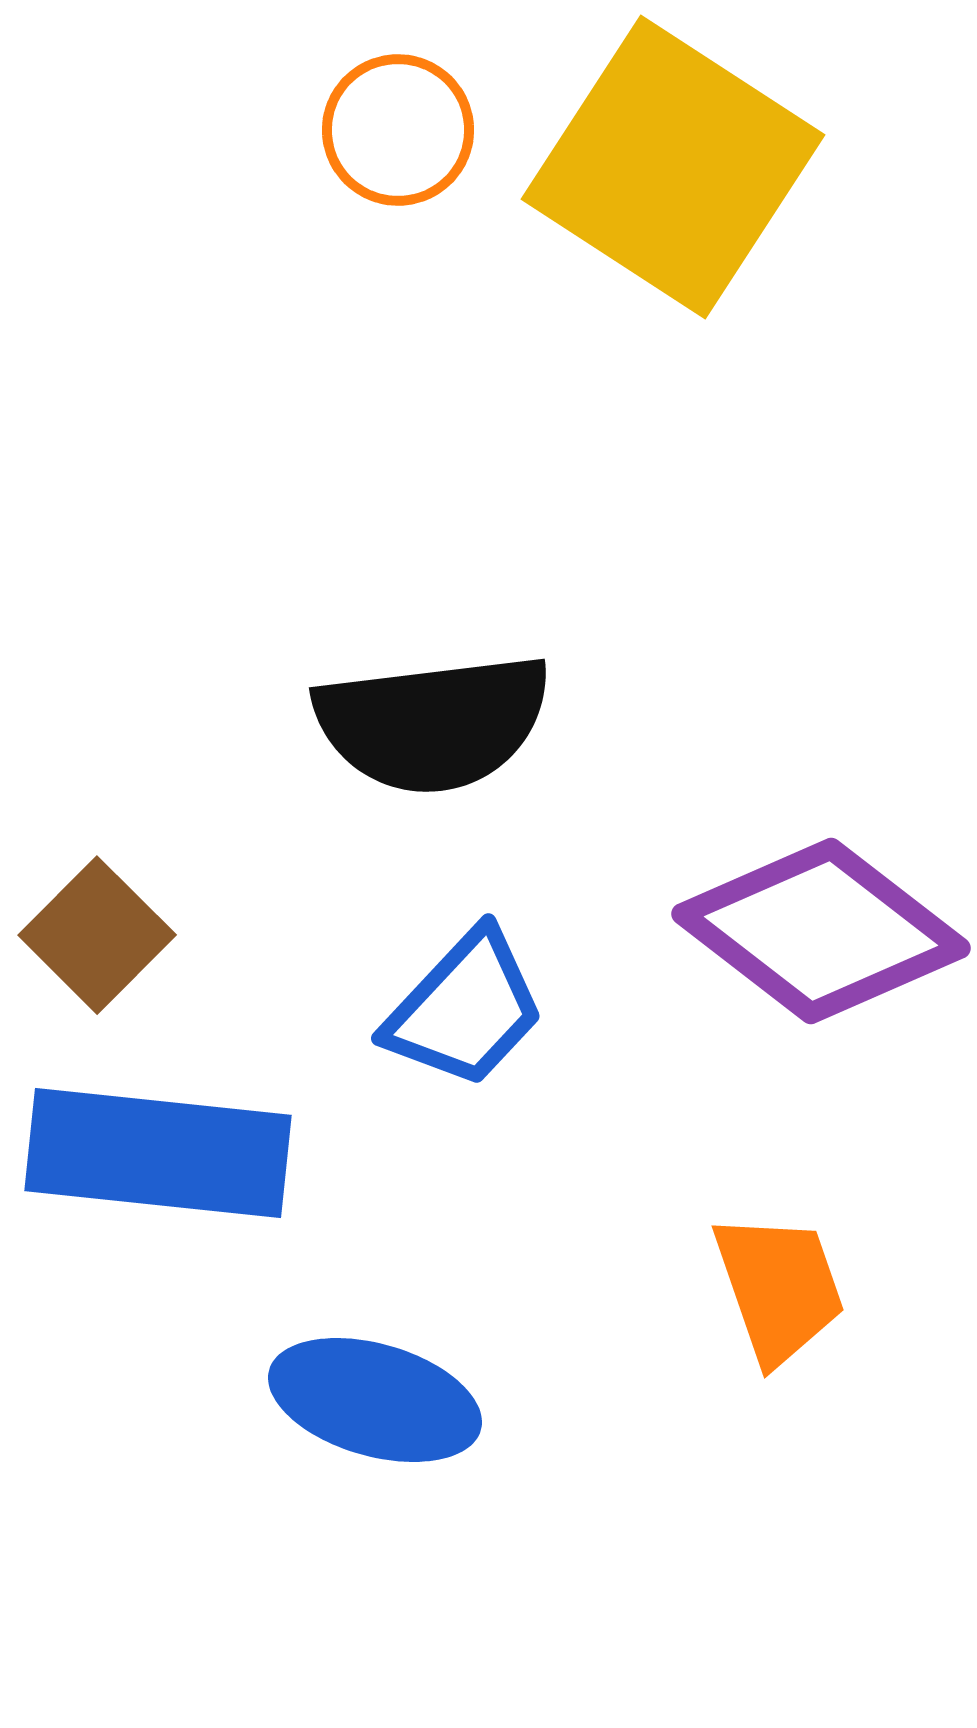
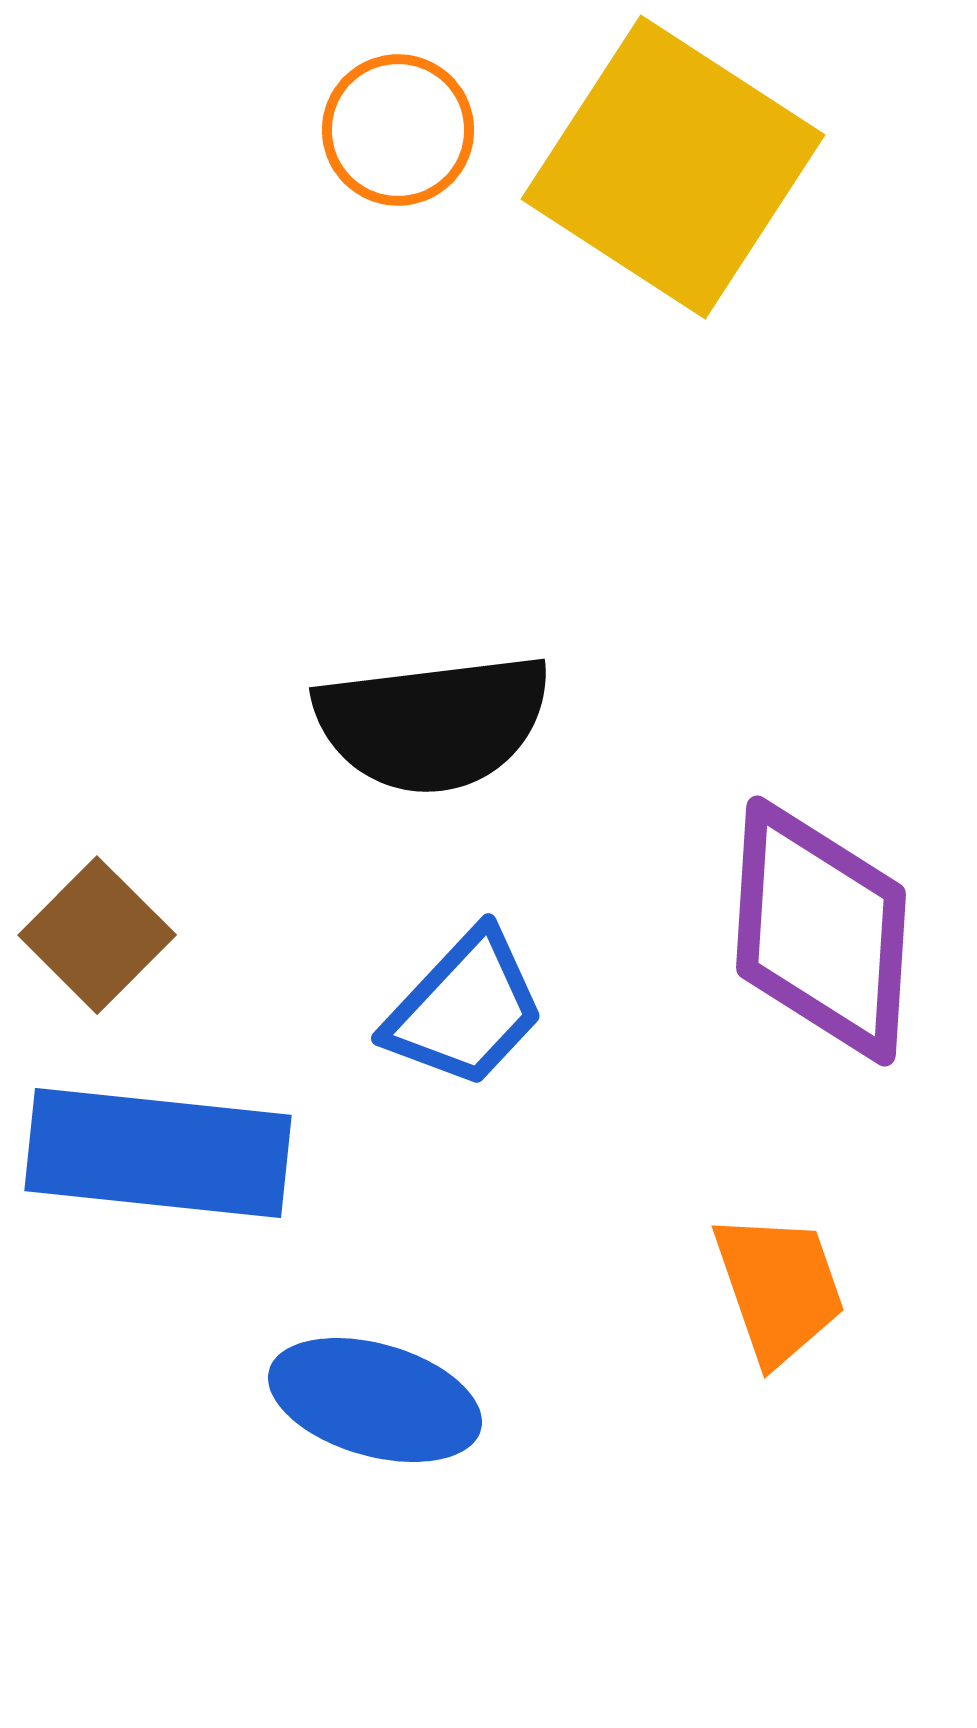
purple diamond: rotated 56 degrees clockwise
